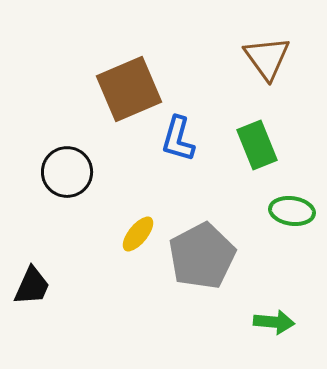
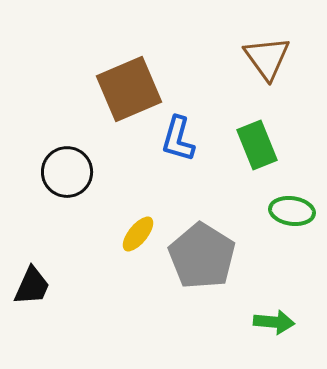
gray pentagon: rotated 12 degrees counterclockwise
